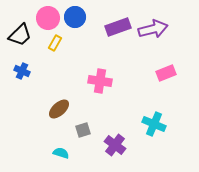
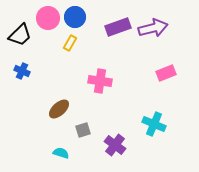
purple arrow: moved 1 px up
yellow rectangle: moved 15 px right
